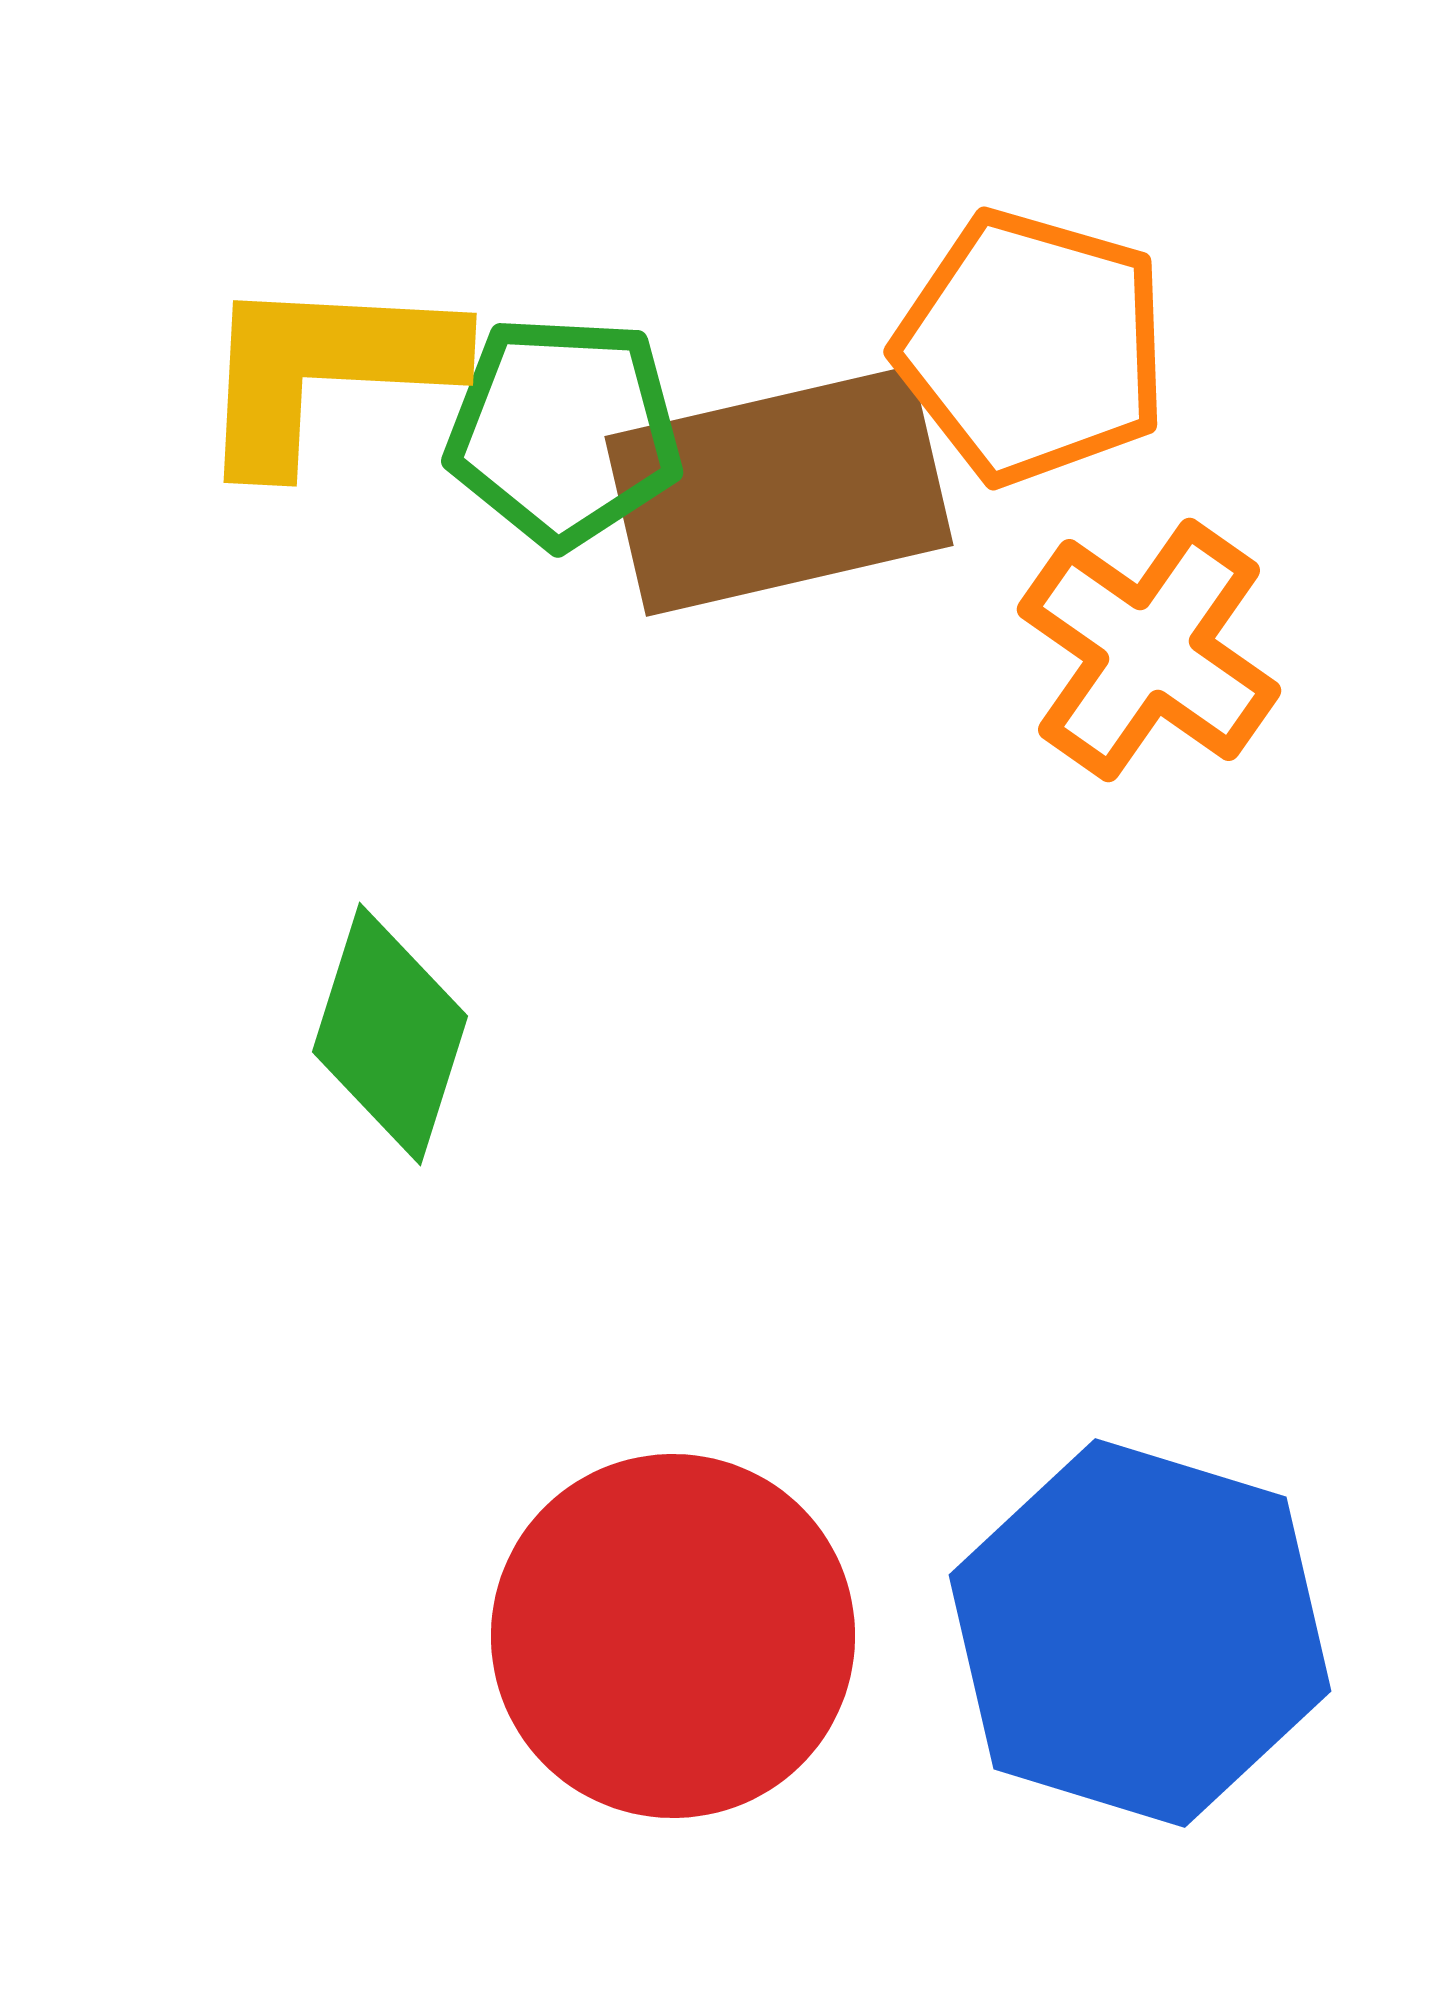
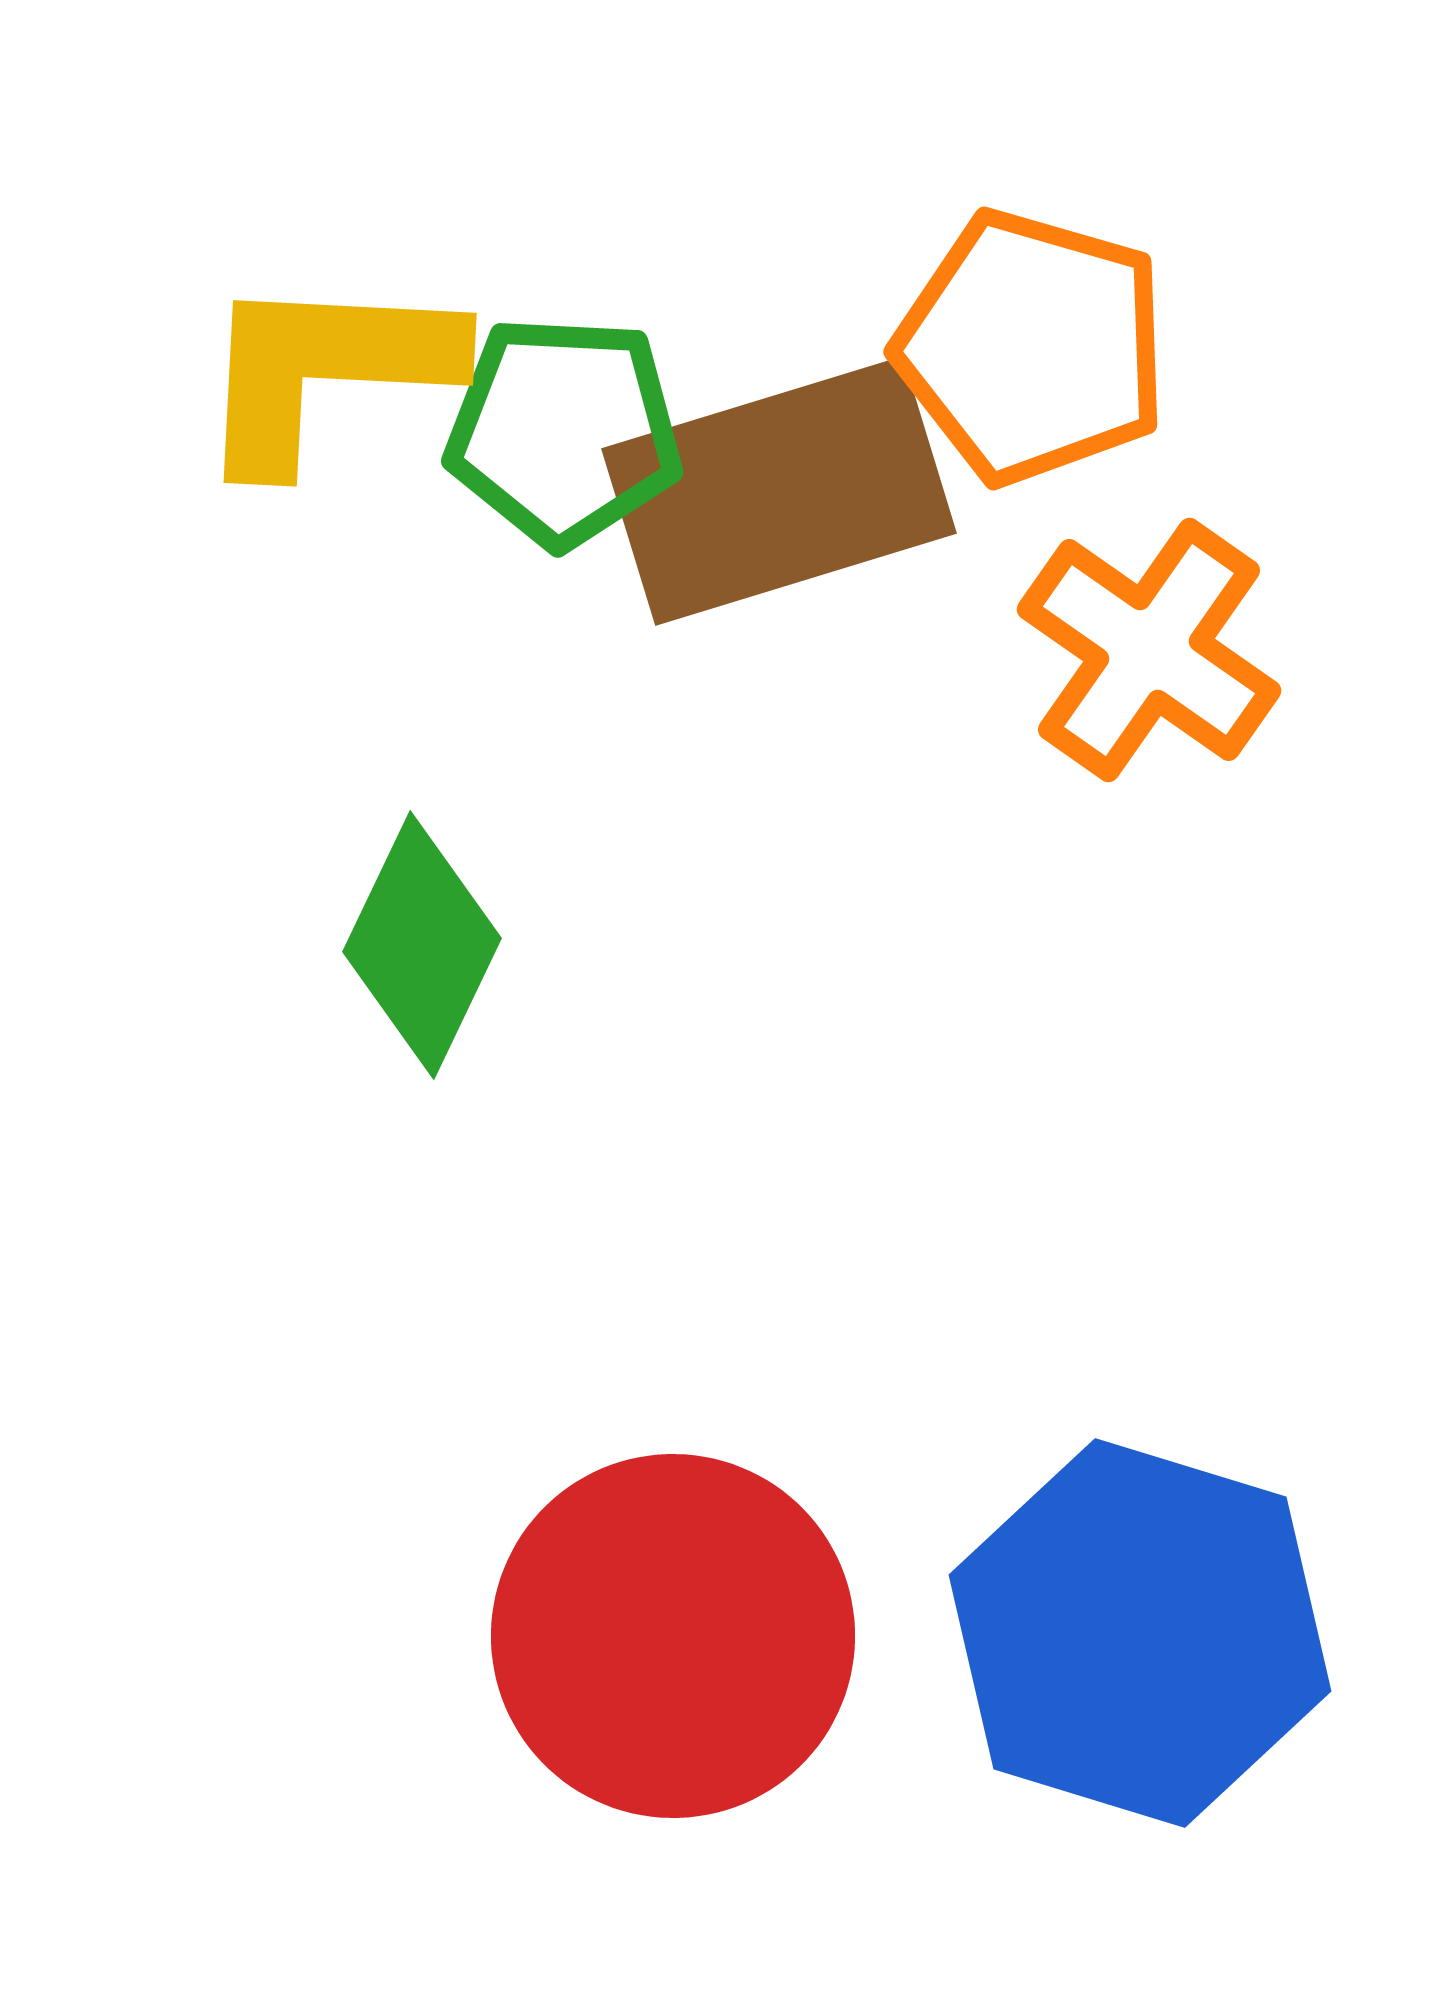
brown rectangle: rotated 4 degrees counterclockwise
green diamond: moved 32 px right, 89 px up; rotated 8 degrees clockwise
